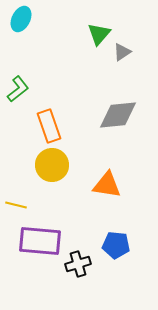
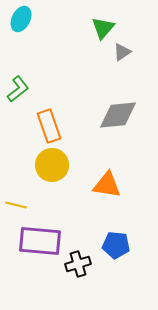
green triangle: moved 4 px right, 6 px up
